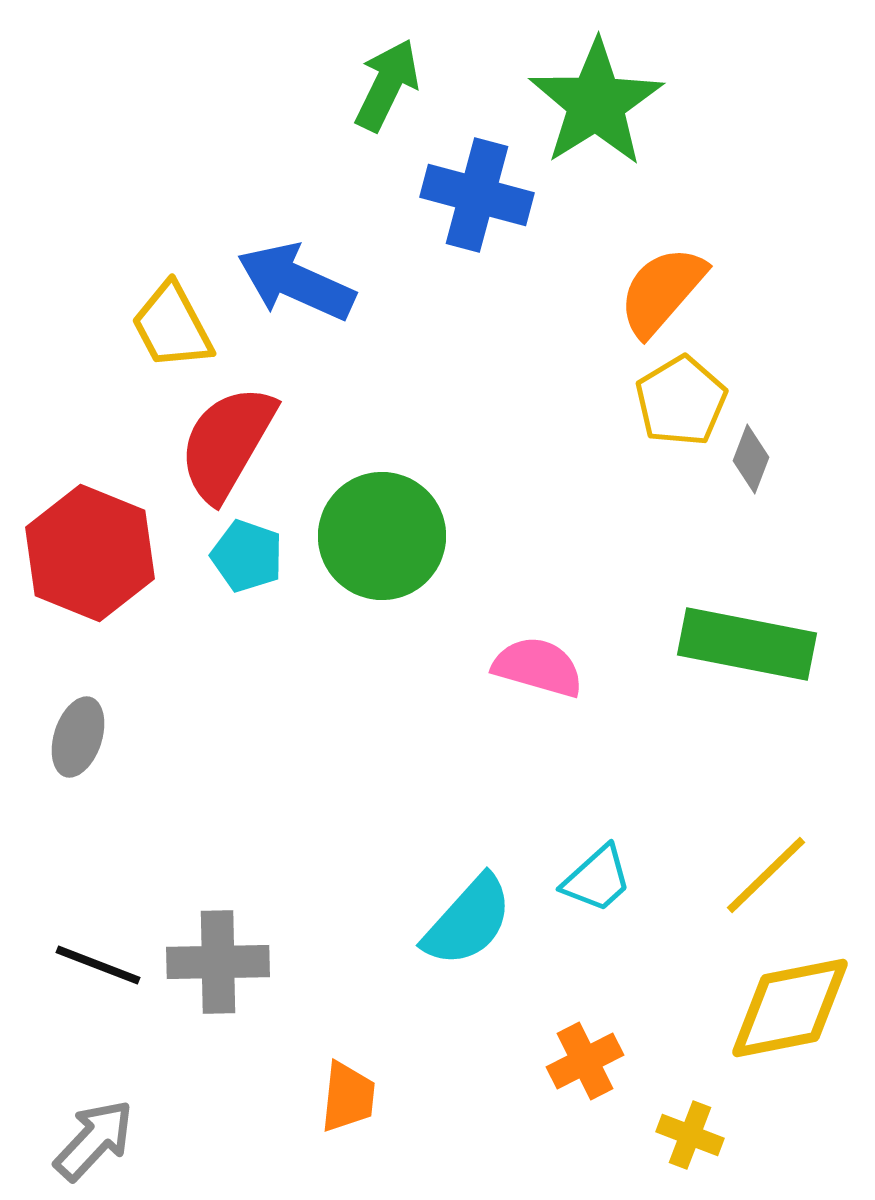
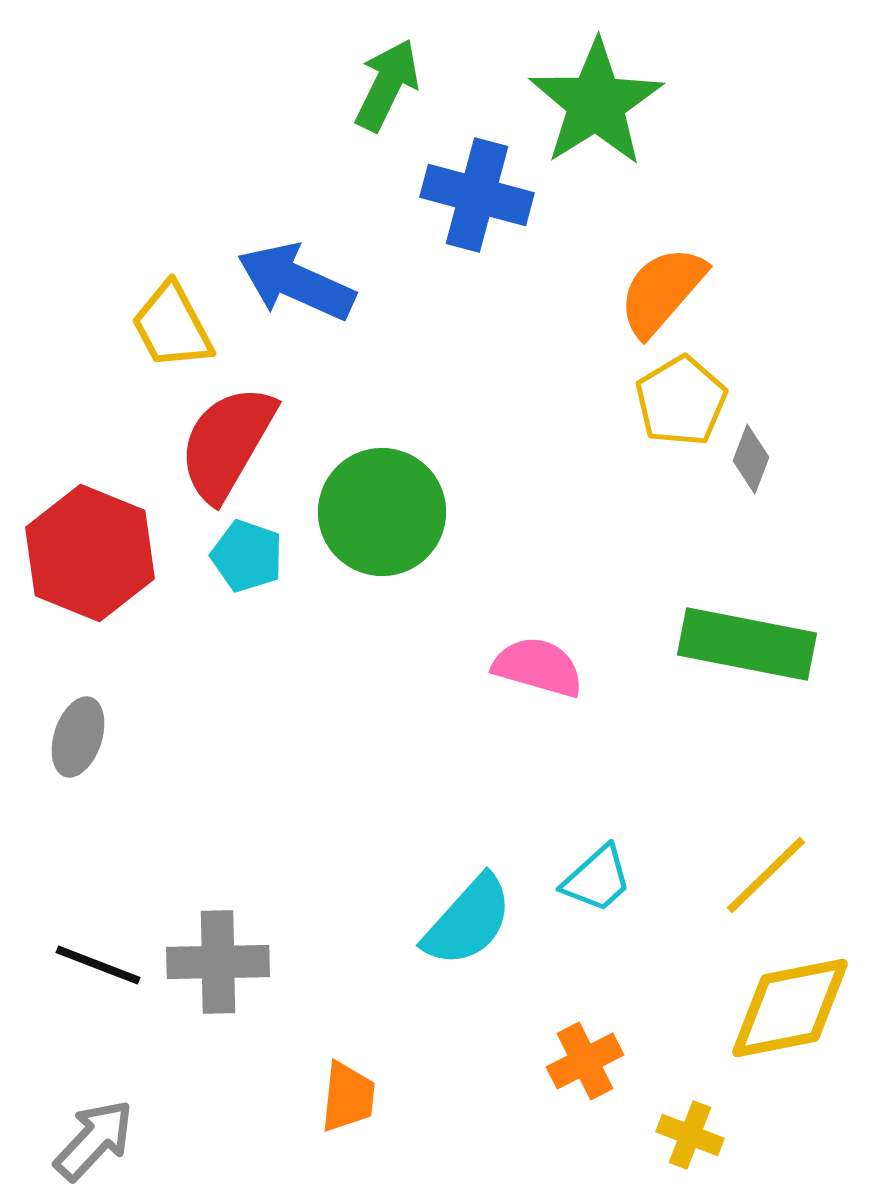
green circle: moved 24 px up
